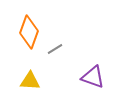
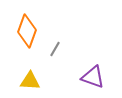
orange diamond: moved 2 px left, 1 px up
gray line: rotated 28 degrees counterclockwise
